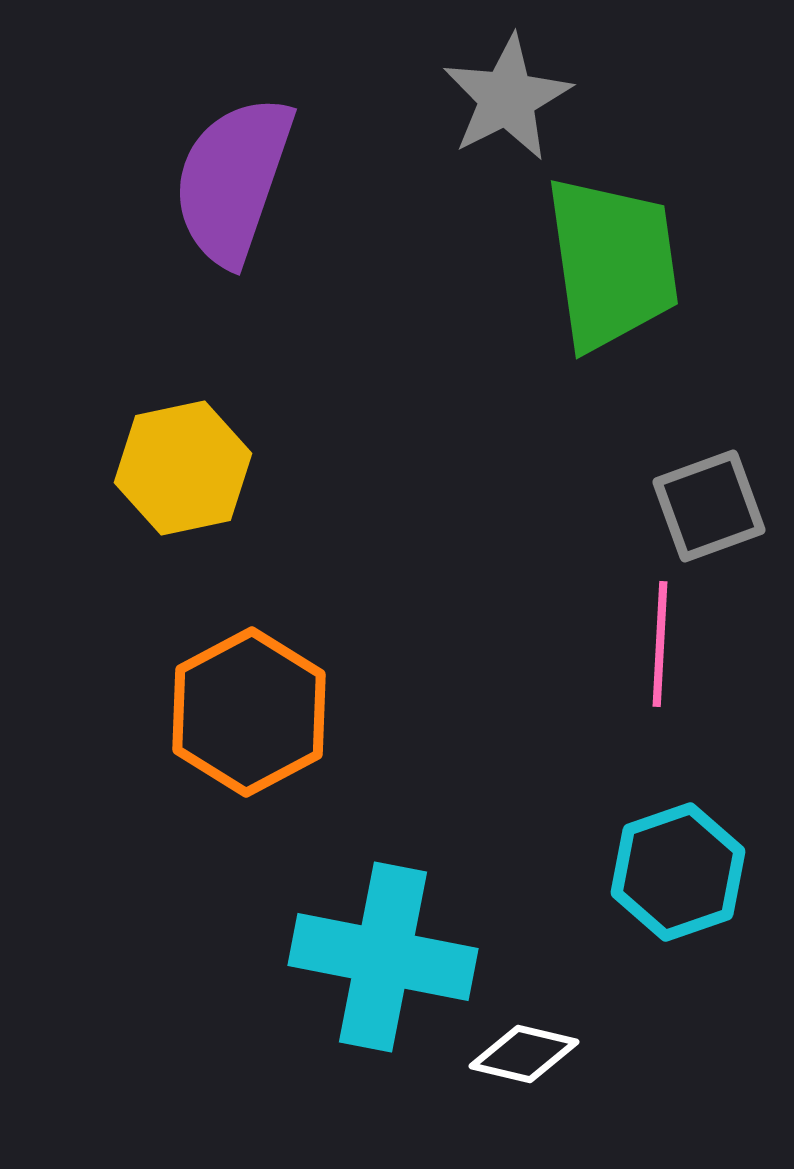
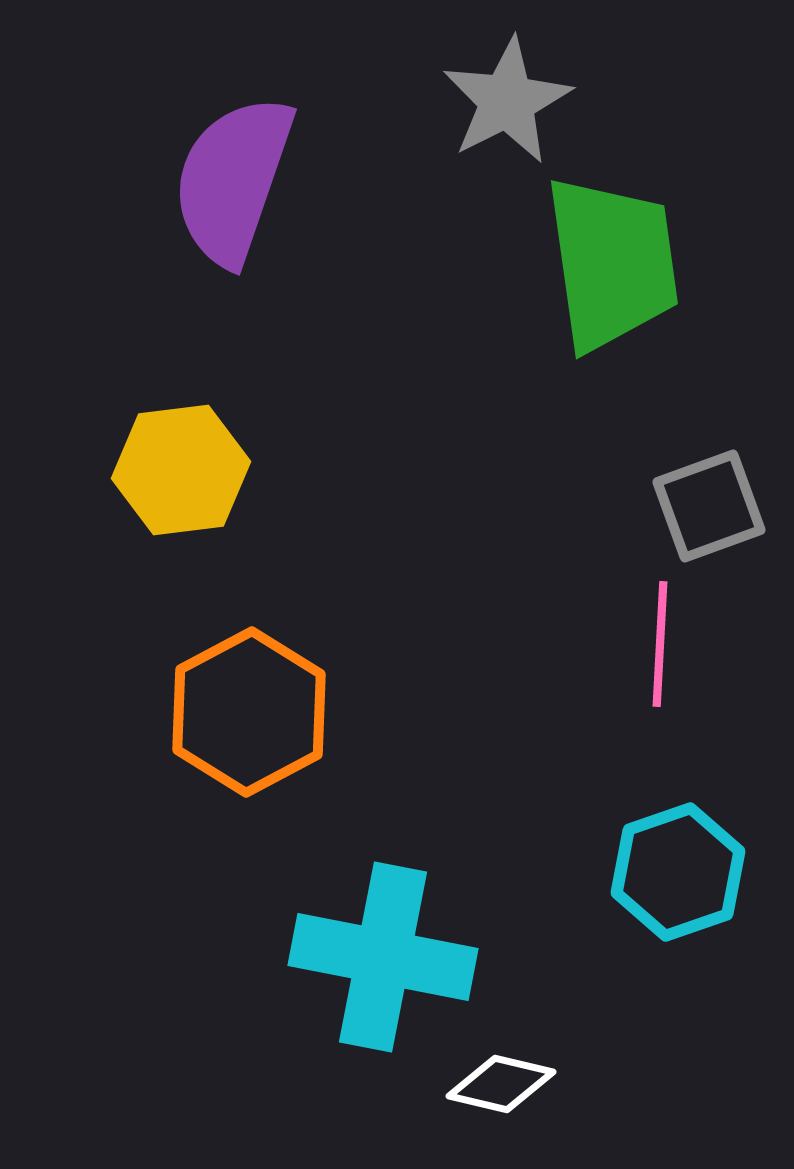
gray star: moved 3 px down
yellow hexagon: moved 2 px left, 2 px down; rotated 5 degrees clockwise
white diamond: moved 23 px left, 30 px down
